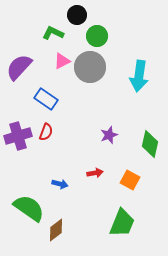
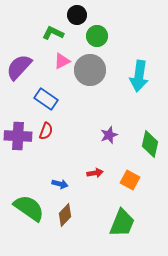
gray circle: moved 3 px down
red semicircle: moved 1 px up
purple cross: rotated 20 degrees clockwise
brown diamond: moved 9 px right, 15 px up; rotated 10 degrees counterclockwise
